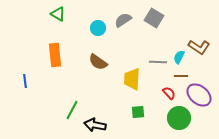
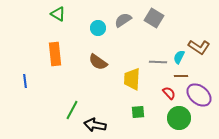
orange rectangle: moved 1 px up
